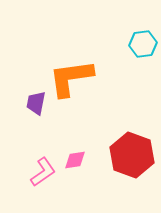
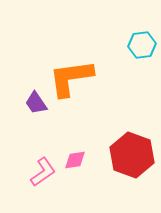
cyan hexagon: moved 1 px left, 1 px down
purple trapezoid: rotated 45 degrees counterclockwise
